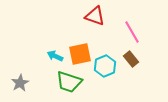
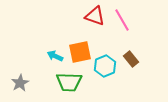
pink line: moved 10 px left, 12 px up
orange square: moved 2 px up
green trapezoid: rotated 16 degrees counterclockwise
